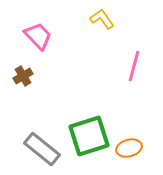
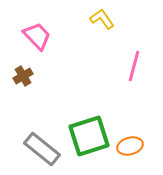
pink trapezoid: moved 1 px left
orange ellipse: moved 1 px right, 2 px up
